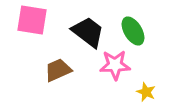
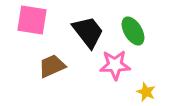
black trapezoid: rotated 15 degrees clockwise
brown trapezoid: moved 6 px left, 4 px up
